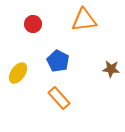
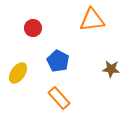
orange triangle: moved 8 px right
red circle: moved 4 px down
